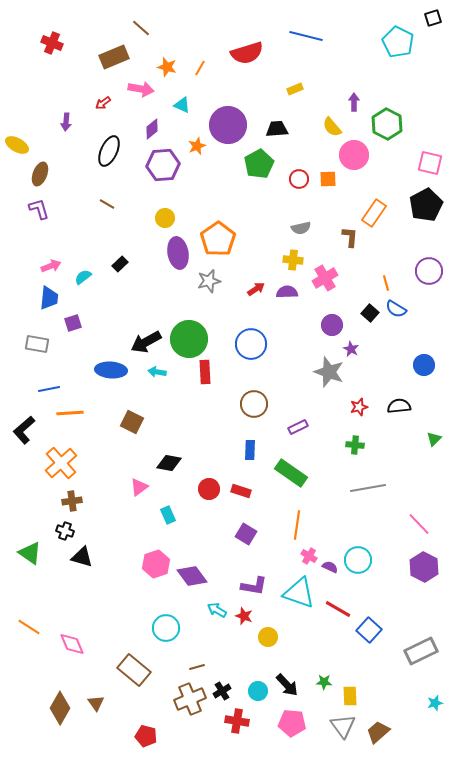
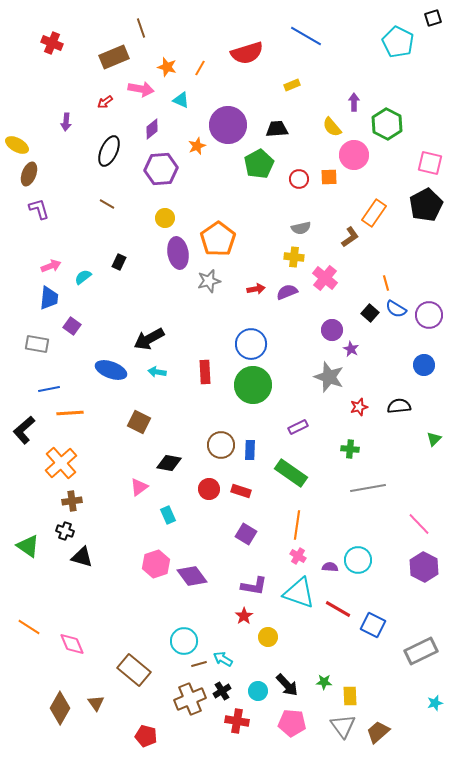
brown line at (141, 28): rotated 30 degrees clockwise
blue line at (306, 36): rotated 16 degrees clockwise
yellow rectangle at (295, 89): moved 3 px left, 4 px up
red arrow at (103, 103): moved 2 px right, 1 px up
cyan triangle at (182, 105): moved 1 px left, 5 px up
purple hexagon at (163, 165): moved 2 px left, 4 px down
brown ellipse at (40, 174): moved 11 px left
orange square at (328, 179): moved 1 px right, 2 px up
brown L-shape at (350, 237): rotated 50 degrees clockwise
yellow cross at (293, 260): moved 1 px right, 3 px up
black rectangle at (120, 264): moved 1 px left, 2 px up; rotated 21 degrees counterclockwise
purple circle at (429, 271): moved 44 px down
pink cross at (325, 278): rotated 20 degrees counterclockwise
red arrow at (256, 289): rotated 24 degrees clockwise
purple semicircle at (287, 292): rotated 20 degrees counterclockwise
purple square at (73, 323): moved 1 px left, 3 px down; rotated 36 degrees counterclockwise
purple circle at (332, 325): moved 5 px down
green circle at (189, 339): moved 64 px right, 46 px down
black arrow at (146, 342): moved 3 px right, 3 px up
blue ellipse at (111, 370): rotated 16 degrees clockwise
gray star at (329, 372): moved 5 px down
brown circle at (254, 404): moved 33 px left, 41 px down
brown square at (132, 422): moved 7 px right
green cross at (355, 445): moved 5 px left, 4 px down
green triangle at (30, 553): moved 2 px left, 7 px up
pink cross at (309, 556): moved 11 px left
purple semicircle at (330, 567): rotated 21 degrees counterclockwise
cyan arrow at (217, 610): moved 6 px right, 49 px down
red star at (244, 616): rotated 18 degrees clockwise
cyan circle at (166, 628): moved 18 px right, 13 px down
blue square at (369, 630): moved 4 px right, 5 px up; rotated 15 degrees counterclockwise
brown line at (197, 667): moved 2 px right, 3 px up
